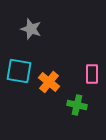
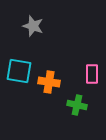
gray star: moved 2 px right, 3 px up
orange cross: rotated 30 degrees counterclockwise
